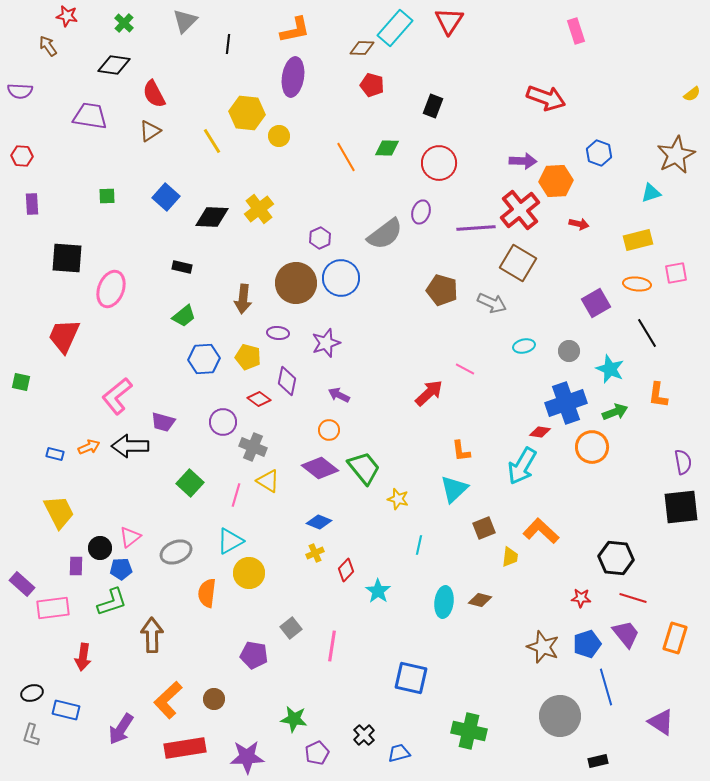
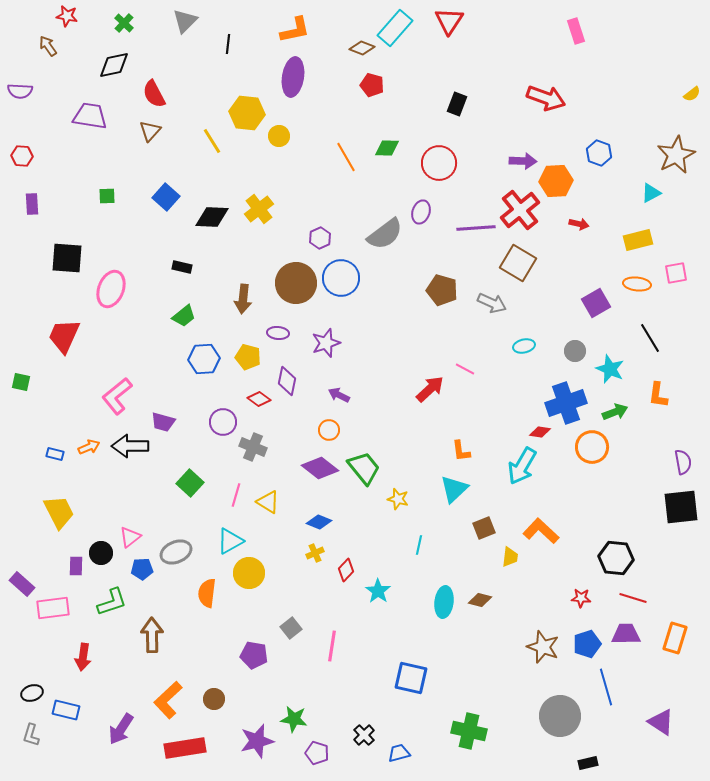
brown diamond at (362, 48): rotated 20 degrees clockwise
black diamond at (114, 65): rotated 20 degrees counterclockwise
black rectangle at (433, 106): moved 24 px right, 2 px up
brown triangle at (150, 131): rotated 15 degrees counterclockwise
cyan triangle at (651, 193): rotated 10 degrees counterclockwise
black line at (647, 333): moved 3 px right, 5 px down
gray circle at (569, 351): moved 6 px right
red arrow at (429, 393): moved 1 px right, 4 px up
yellow triangle at (268, 481): moved 21 px down
black circle at (100, 548): moved 1 px right, 5 px down
blue pentagon at (121, 569): moved 21 px right
purple trapezoid at (626, 634): rotated 52 degrees counterclockwise
purple pentagon at (317, 753): rotated 30 degrees counterclockwise
purple star at (247, 757): moved 10 px right, 16 px up; rotated 12 degrees counterclockwise
black rectangle at (598, 761): moved 10 px left, 2 px down
